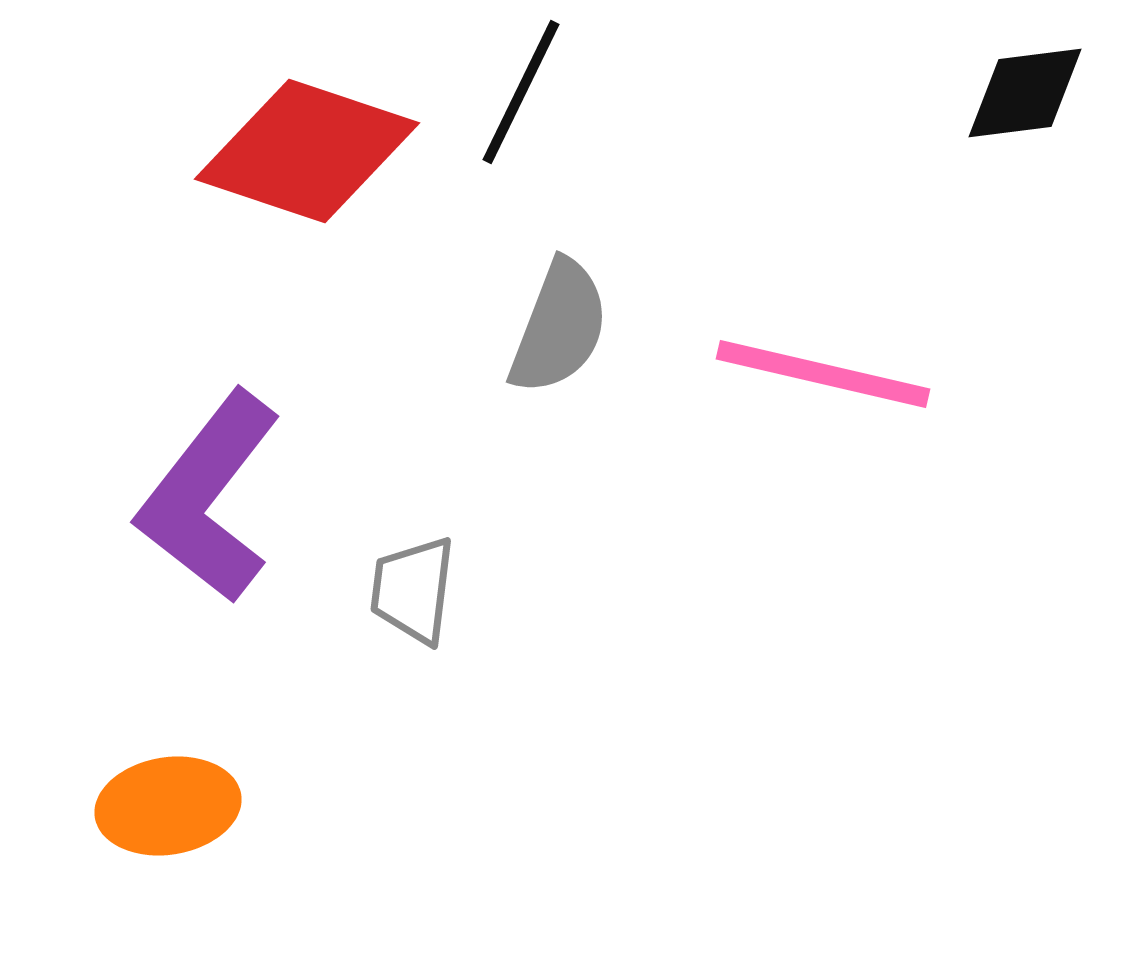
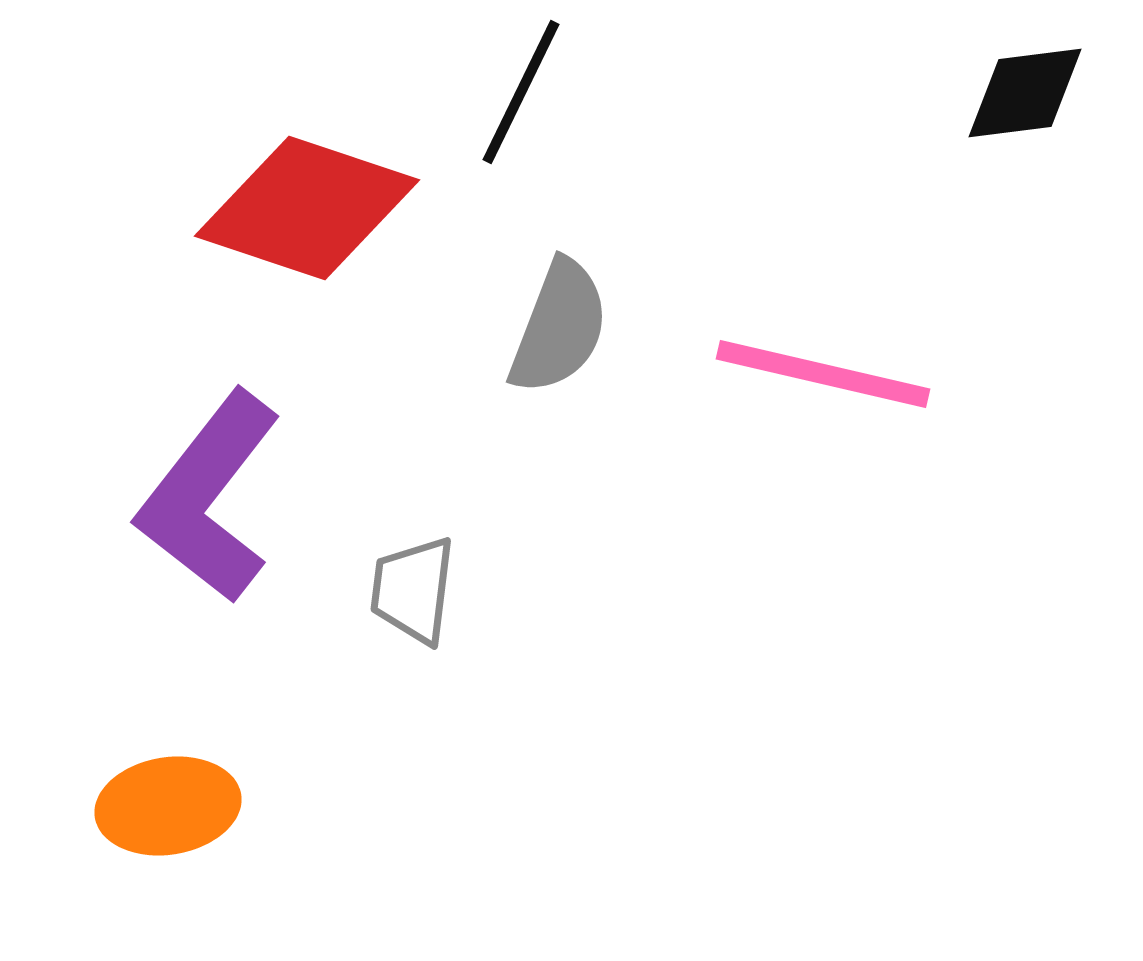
red diamond: moved 57 px down
